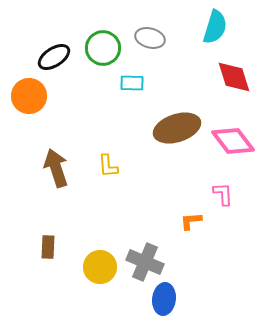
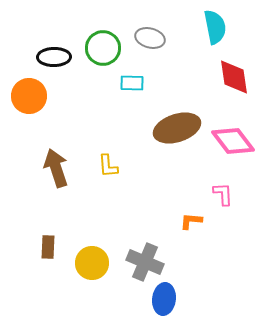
cyan semicircle: rotated 28 degrees counterclockwise
black ellipse: rotated 32 degrees clockwise
red diamond: rotated 9 degrees clockwise
orange L-shape: rotated 10 degrees clockwise
yellow circle: moved 8 px left, 4 px up
